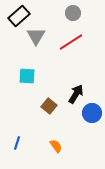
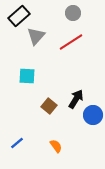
gray triangle: rotated 12 degrees clockwise
black arrow: moved 5 px down
blue circle: moved 1 px right, 2 px down
blue line: rotated 32 degrees clockwise
